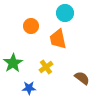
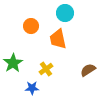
yellow cross: moved 2 px down
brown semicircle: moved 6 px right, 8 px up; rotated 70 degrees counterclockwise
blue star: moved 3 px right
